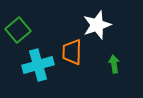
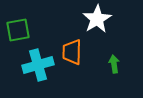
white star: moved 6 px up; rotated 12 degrees counterclockwise
green square: rotated 30 degrees clockwise
